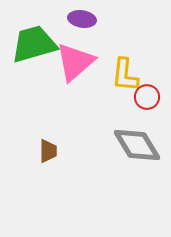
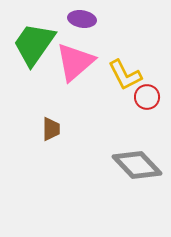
green trapezoid: rotated 39 degrees counterclockwise
yellow L-shape: rotated 33 degrees counterclockwise
gray diamond: moved 20 px down; rotated 12 degrees counterclockwise
brown trapezoid: moved 3 px right, 22 px up
